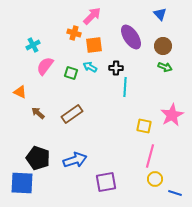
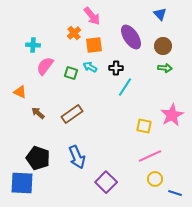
pink arrow: rotated 96 degrees clockwise
orange cross: rotated 32 degrees clockwise
cyan cross: rotated 32 degrees clockwise
green arrow: moved 1 px down; rotated 16 degrees counterclockwise
cyan line: rotated 30 degrees clockwise
pink line: rotated 50 degrees clockwise
blue arrow: moved 2 px right, 3 px up; rotated 85 degrees clockwise
purple square: rotated 35 degrees counterclockwise
